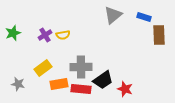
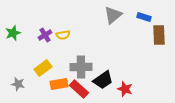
red rectangle: moved 2 px left; rotated 36 degrees clockwise
